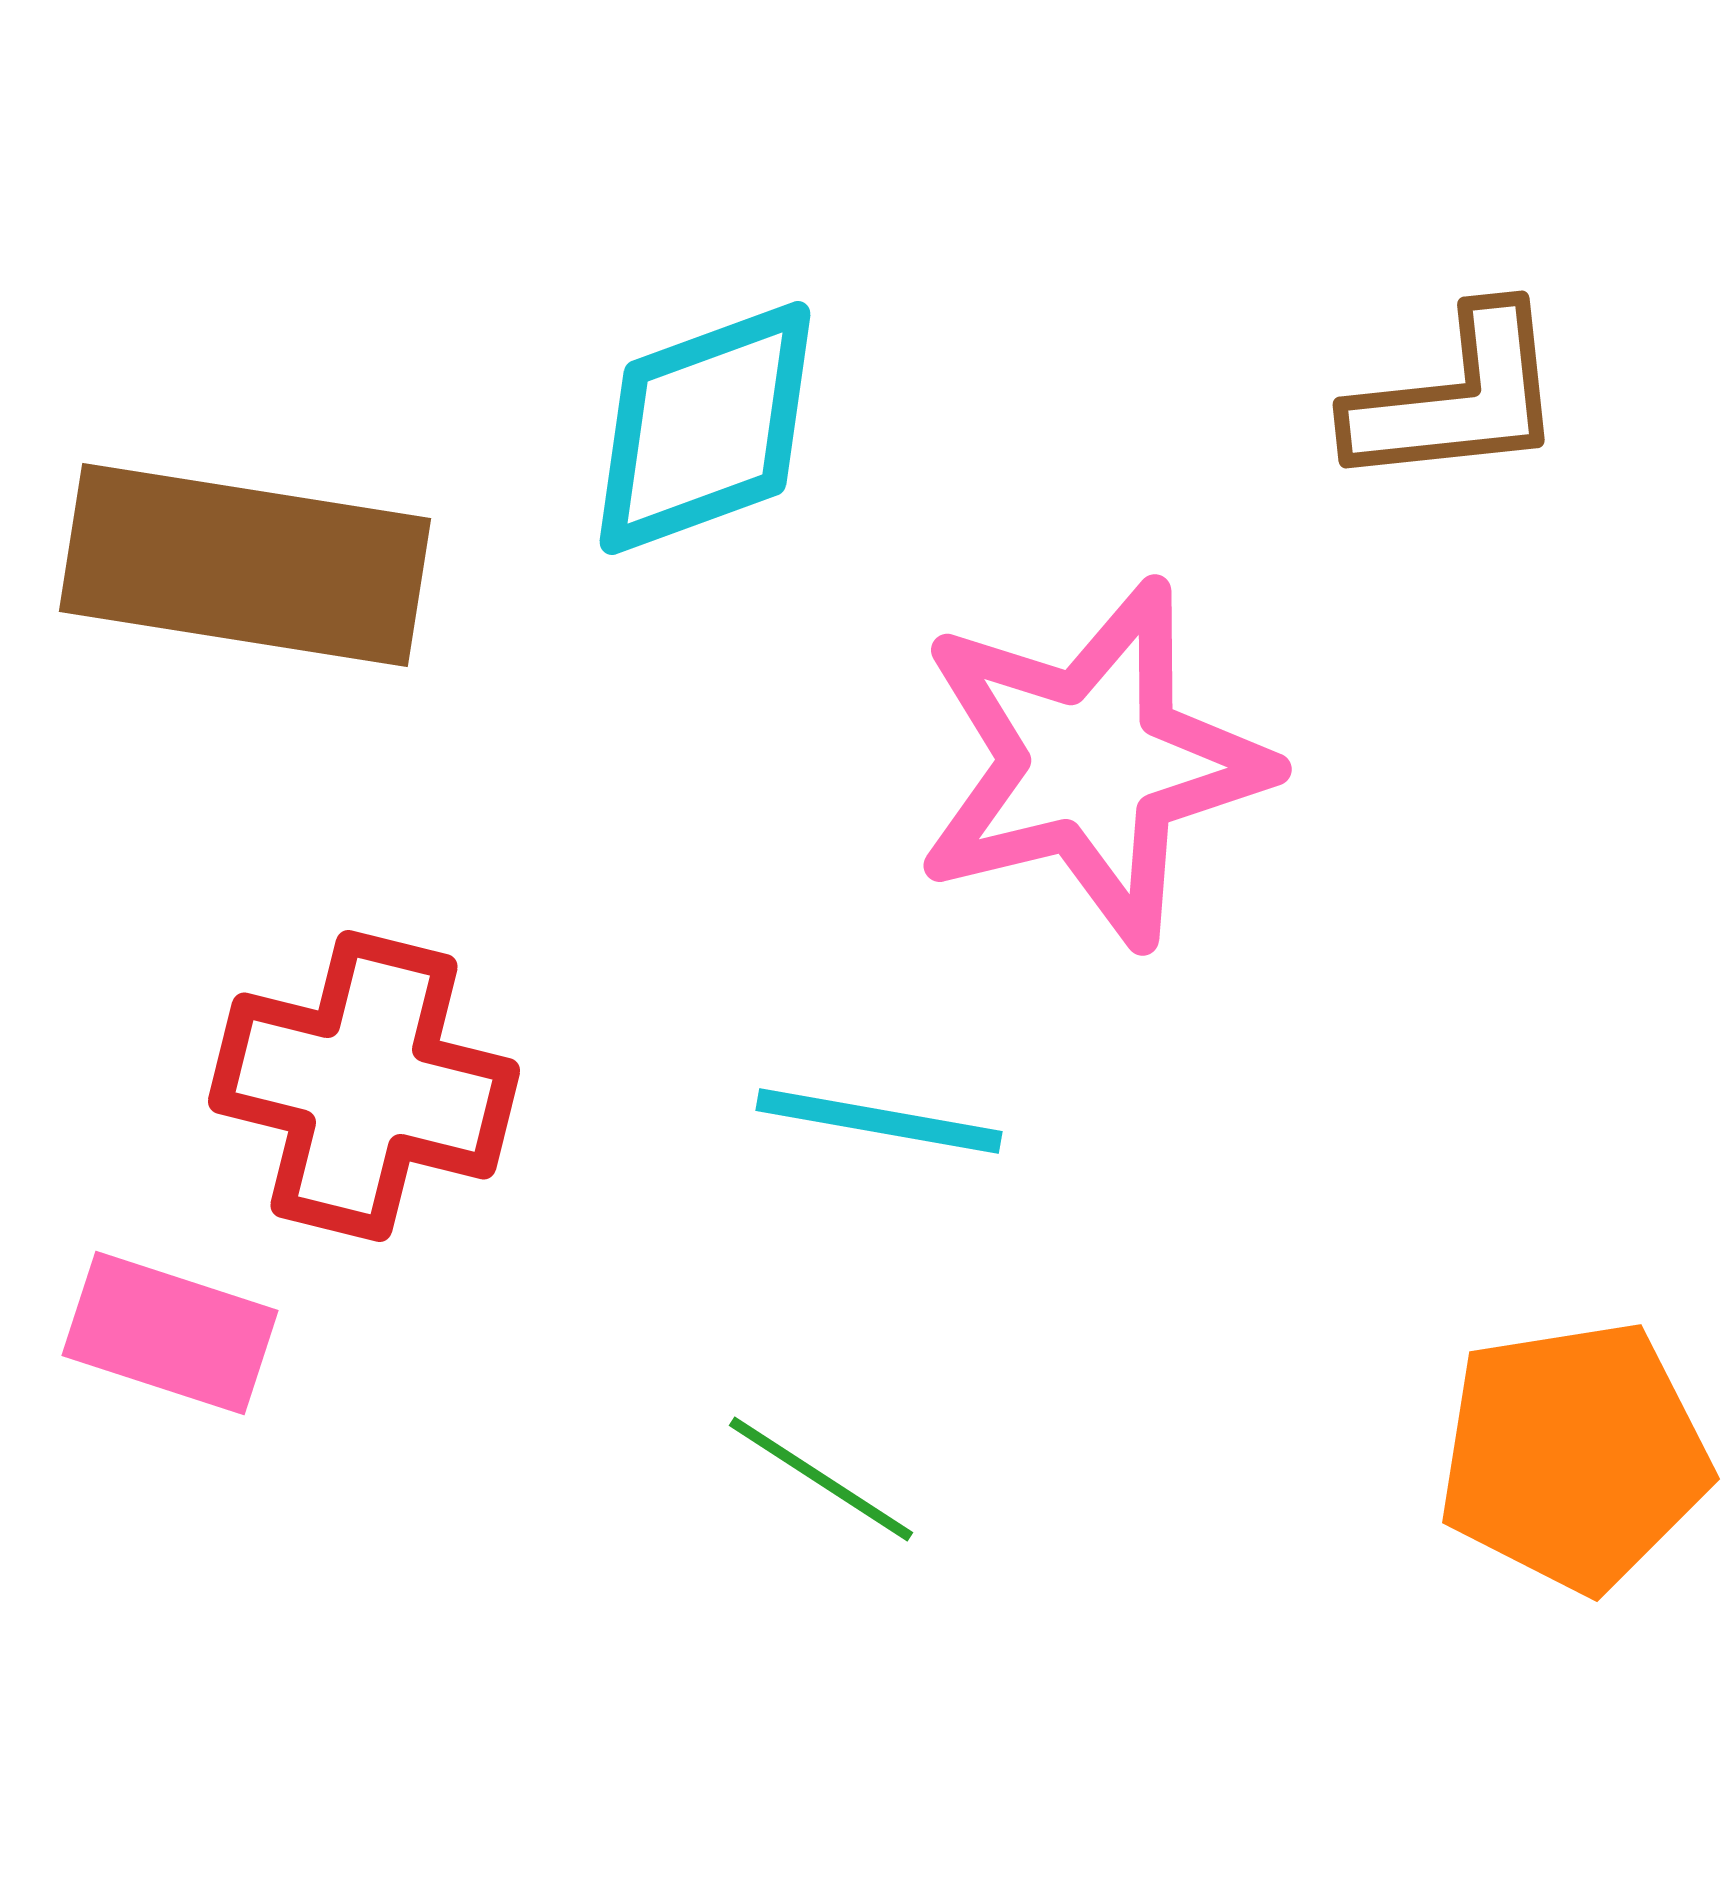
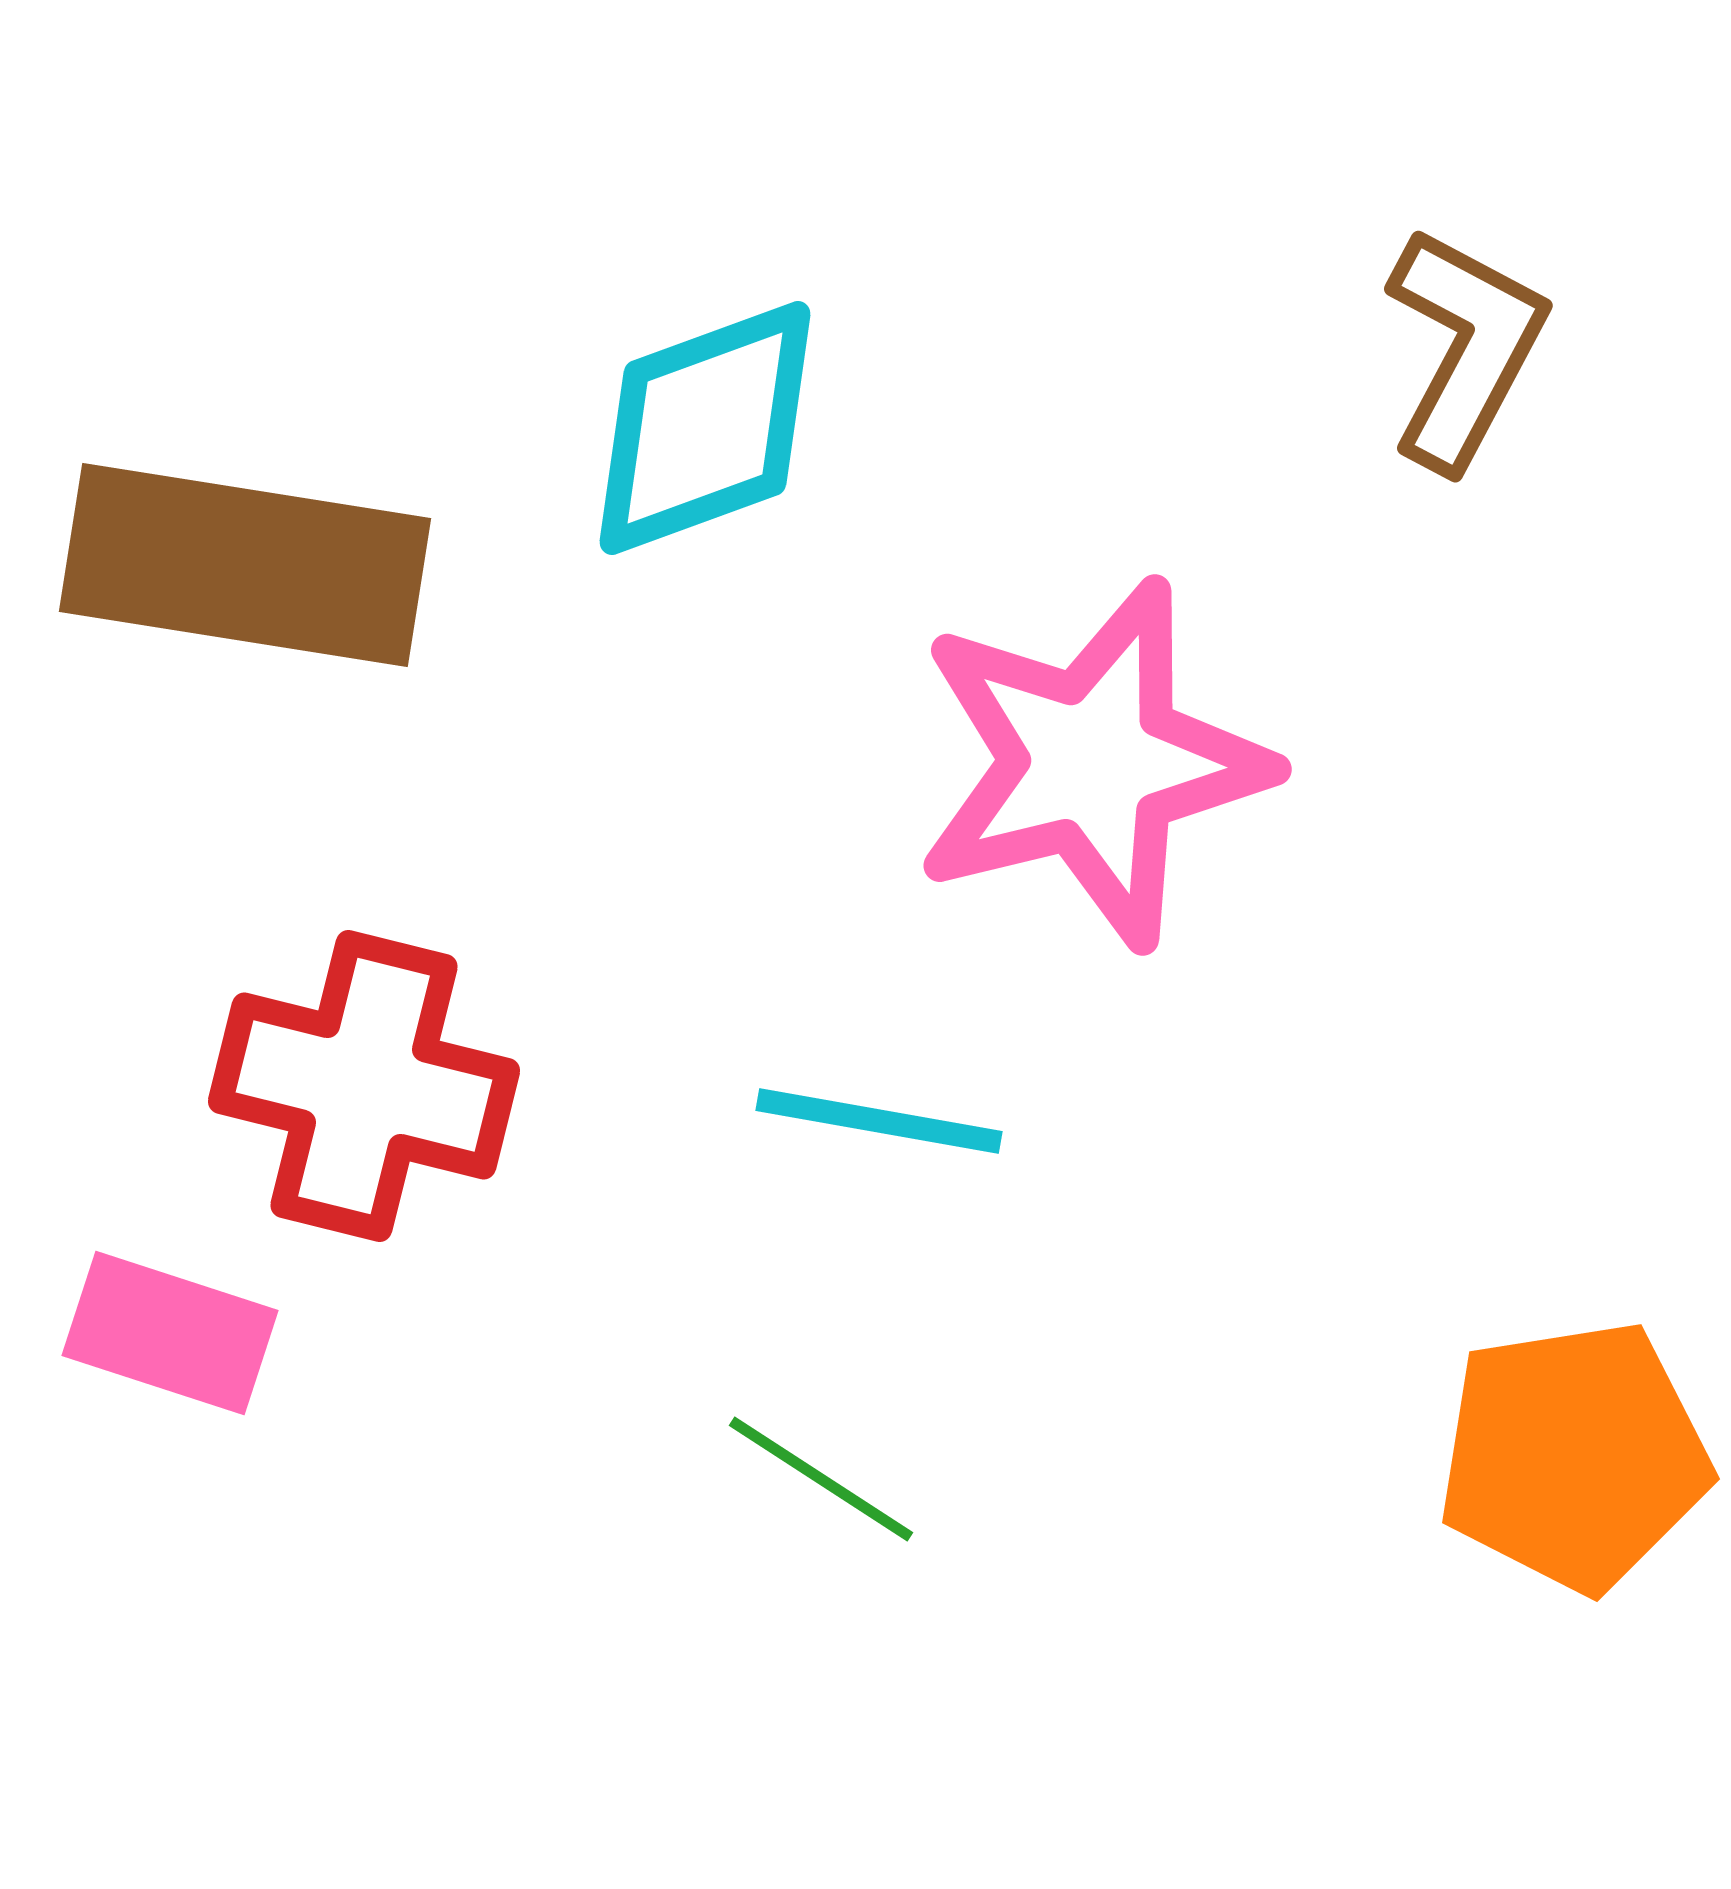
brown L-shape: moved 8 px right, 50 px up; rotated 56 degrees counterclockwise
